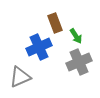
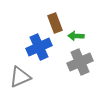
green arrow: rotated 126 degrees clockwise
gray cross: moved 1 px right
